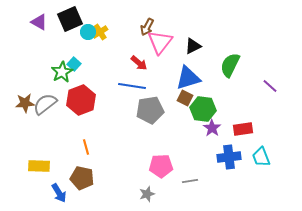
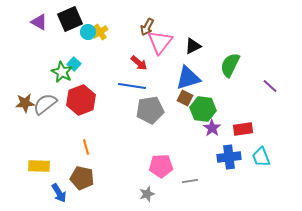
green star: rotated 15 degrees counterclockwise
